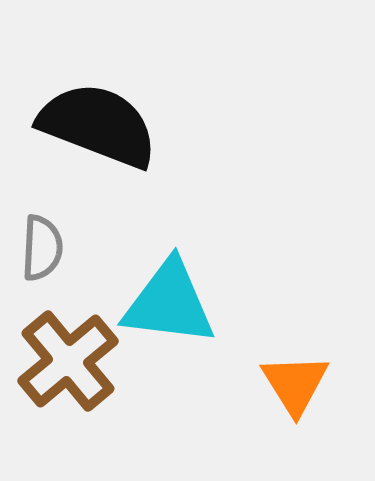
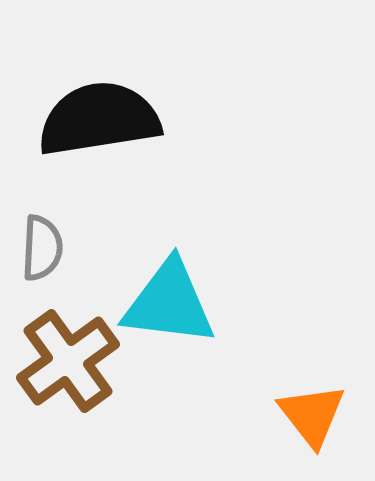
black semicircle: moved 1 px right, 6 px up; rotated 30 degrees counterclockwise
brown cross: rotated 4 degrees clockwise
orange triangle: moved 17 px right, 31 px down; rotated 6 degrees counterclockwise
